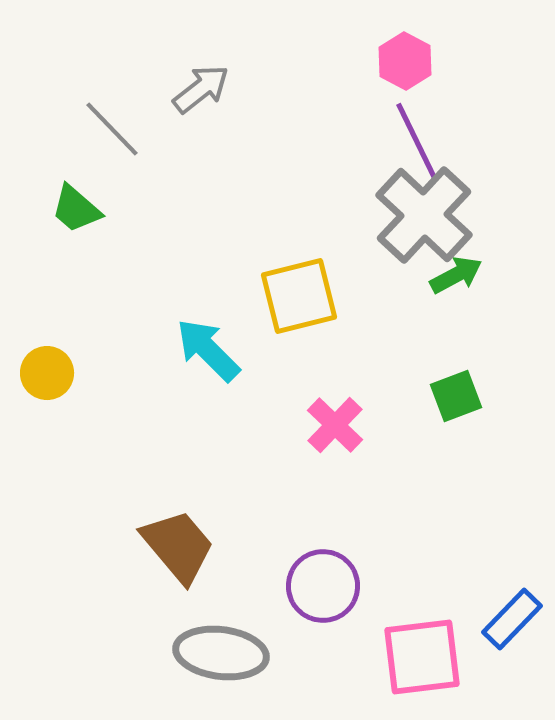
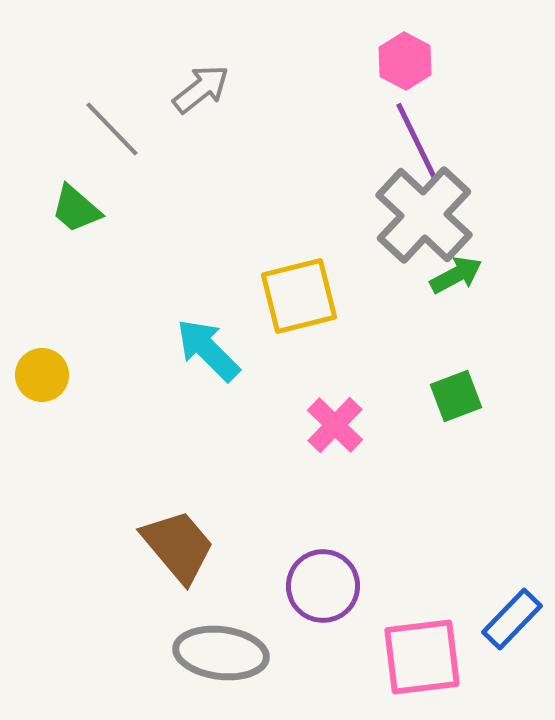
yellow circle: moved 5 px left, 2 px down
